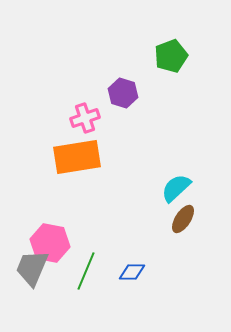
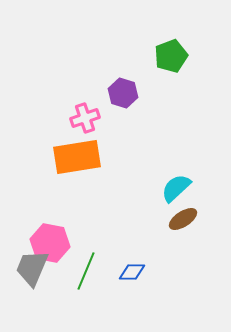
brown ellipse: rotated 24 degrees clockwise
